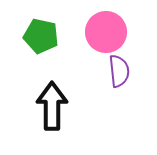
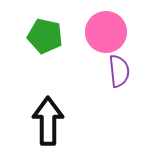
green pentagon: moved 4 px right
black arrow: moved 4 px left, 15 px down
